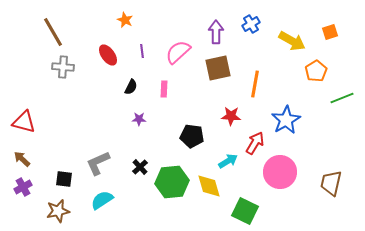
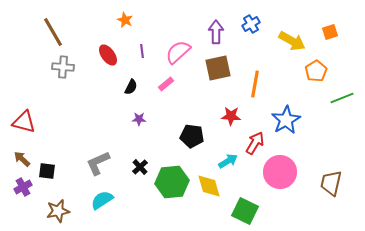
pink rectangle: moved 2 px right, 5 px up; rotated 49 degrees clockwise
black square: moved 17 px left, 8 px up
